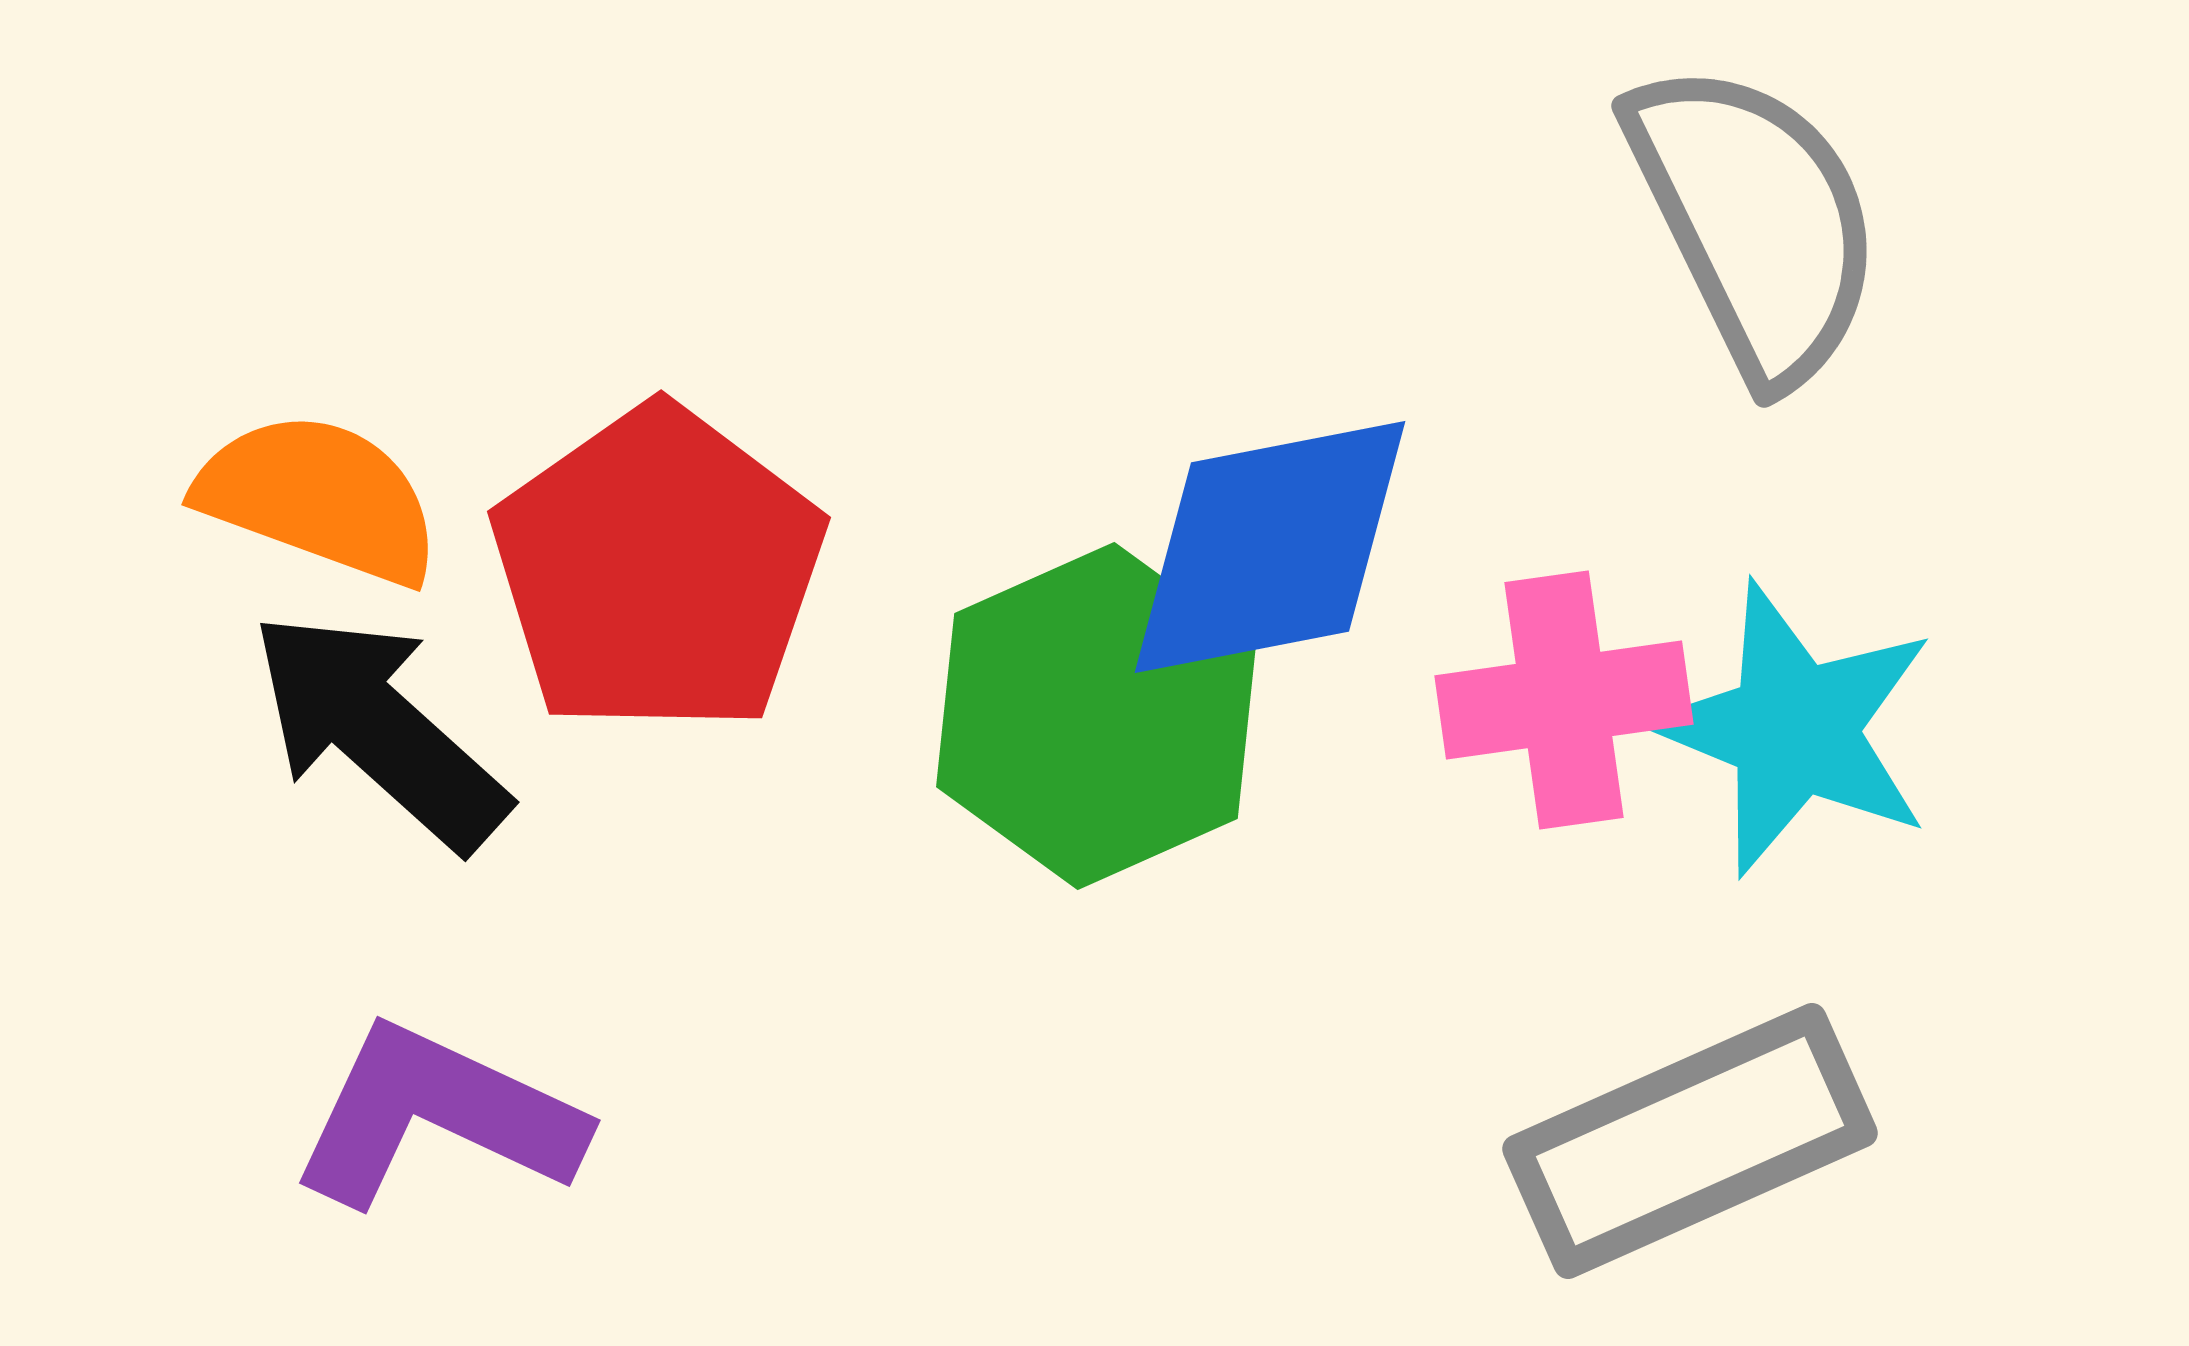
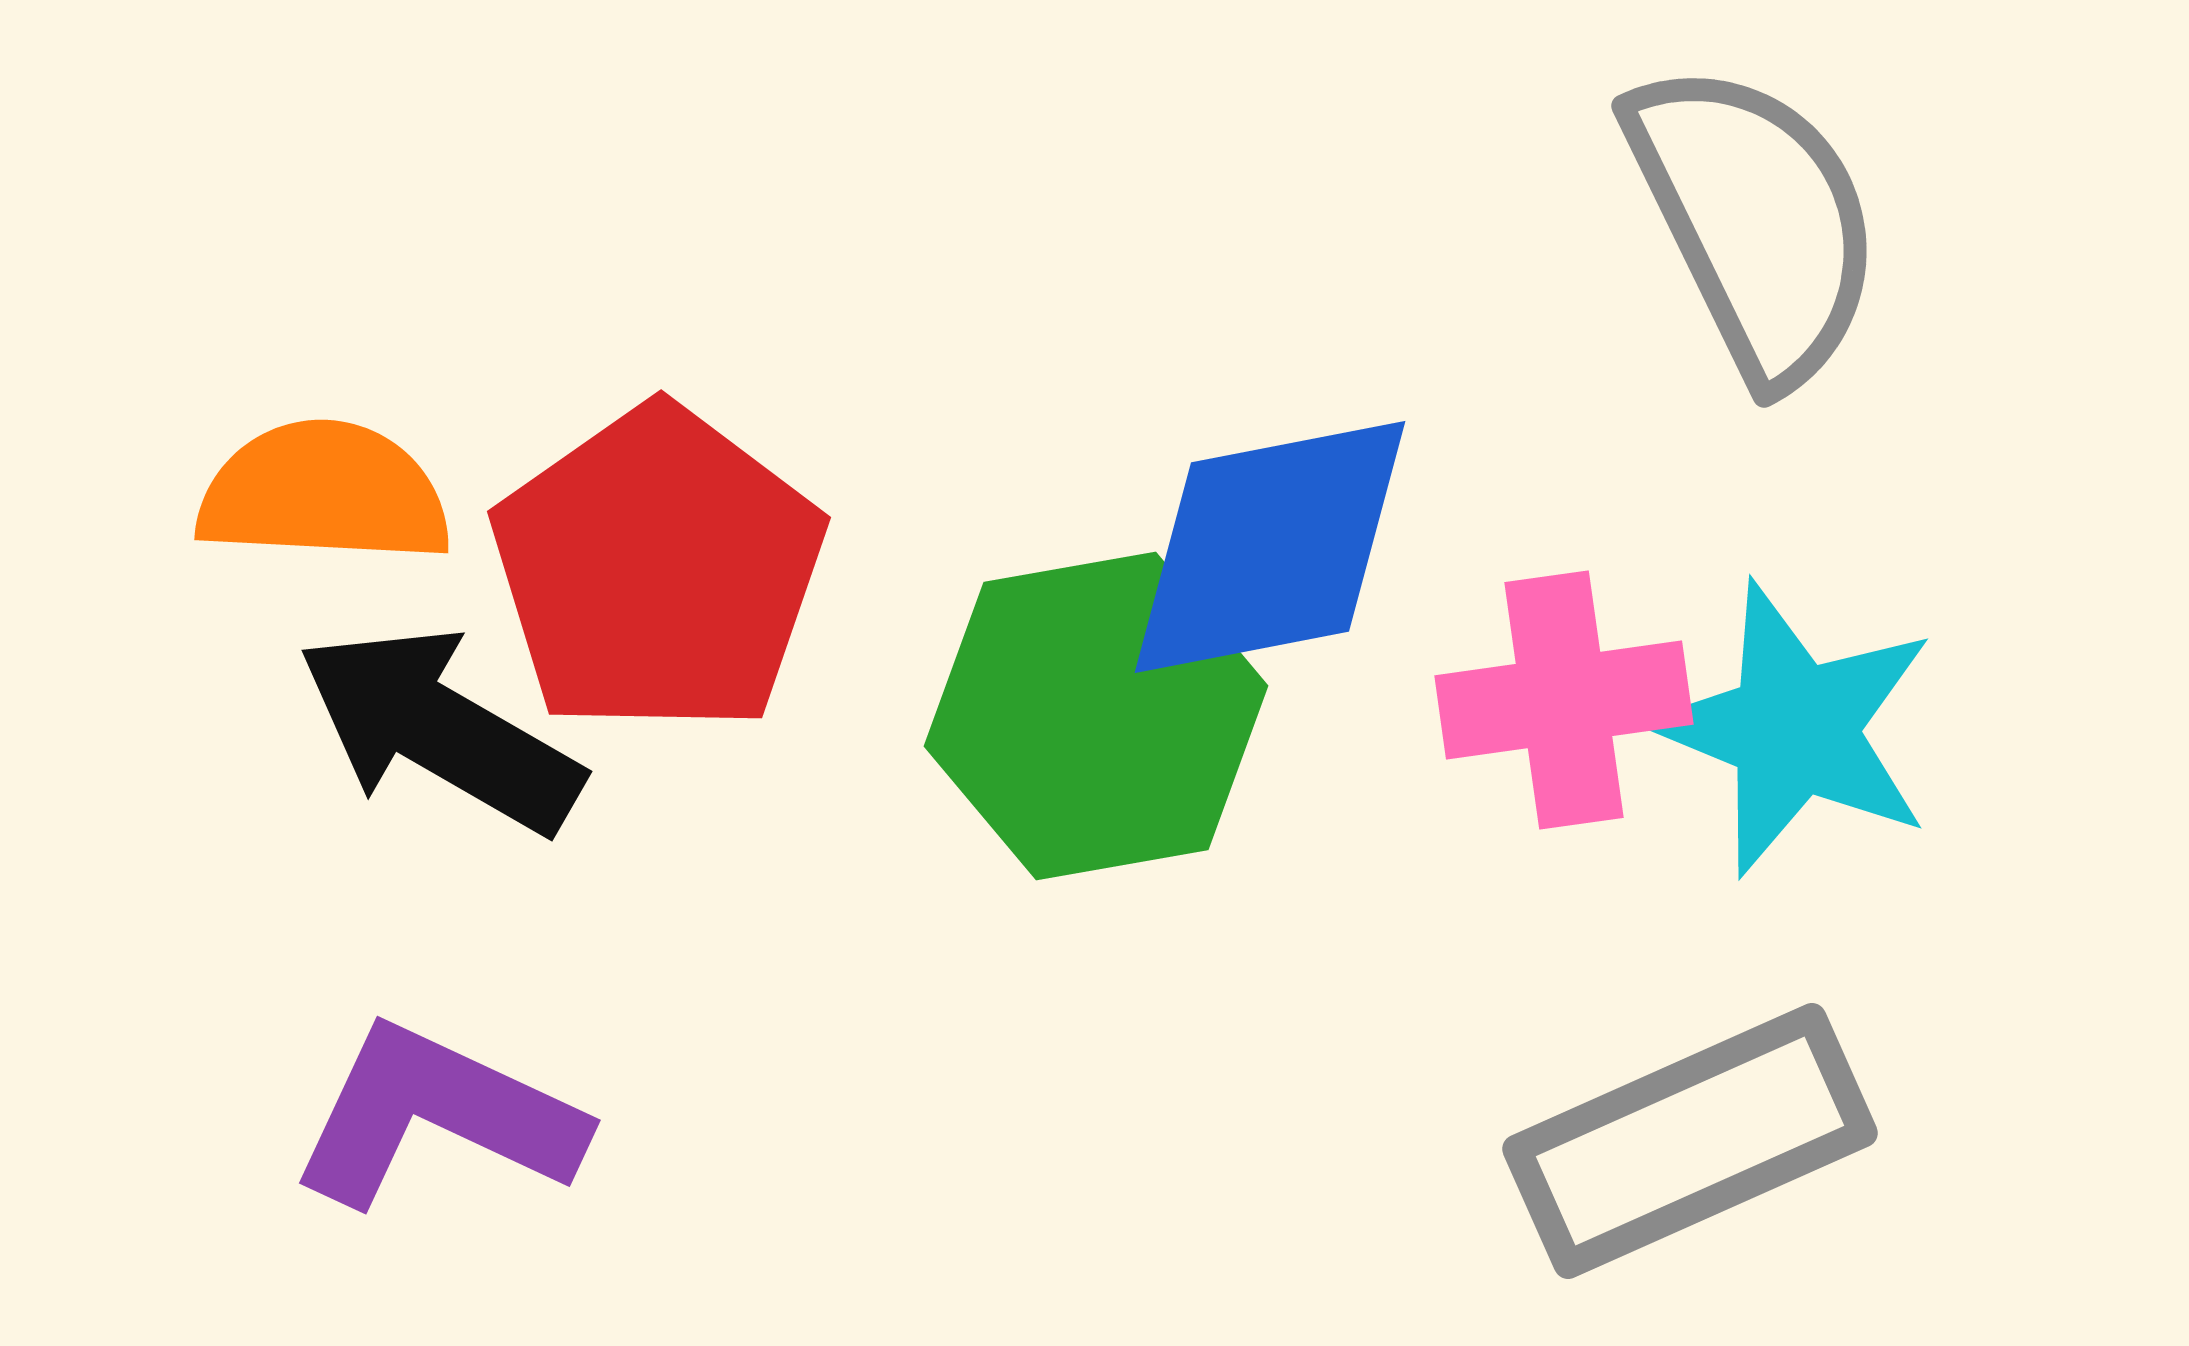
orange semicircle: moved 5 px right, 5 px up; rotated 17 degrees counterclockwise
green hexagon: rotated 14 degrees clockwise
black arrow: moved 61 px right; rotated 12 degrees counterclockwise
